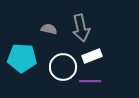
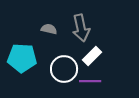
white rectangle: rotated 24 degrees counterclockwise
white circle: moved 1 px right, 2 px down
